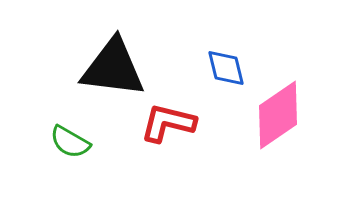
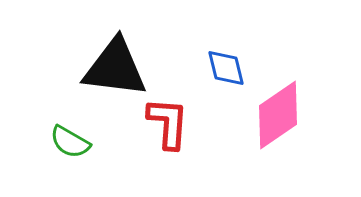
black triangle: moved 2 px right
red L-shape: rotated 80 degrees clockwise
